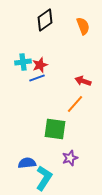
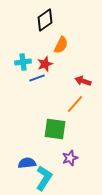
orange semicircle: moved 22 px left, 19 px down; rotated 48 degrees clockwise
red star: moved 5 px right, 1 px up
